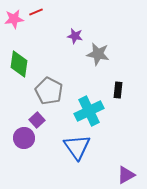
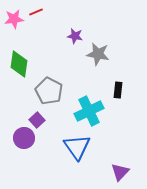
purple triangle: moved 6 px left, 3 px up; rotated 18 degrees counterclockwise
